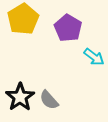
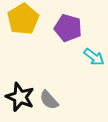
purple pentagon: rotated 16 degrees counterclockwise
black star: rotated 16 degrees counterclockwise
